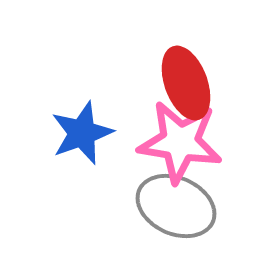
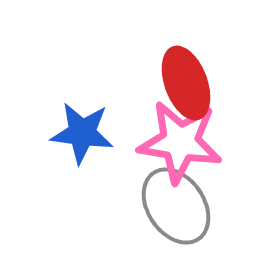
blue star: rotated 28 degrees clockwise
gray ellipse: rotated 32 degrees clockwise
